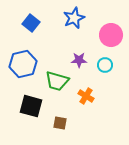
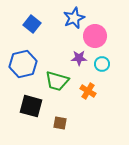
blue square: moved 1 px right, 1 px down
pink circle: moved 16 px left, 1 px down
purple star: moved 2 px up
cyan circle: moved 3 px left, 1 px up
orange cross: moved 2 px right, 5 px up
